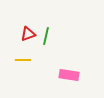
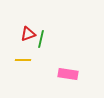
green line: moved 5 px left, 3 px down
pink rectangle: moved 1 px left, 1 px up
